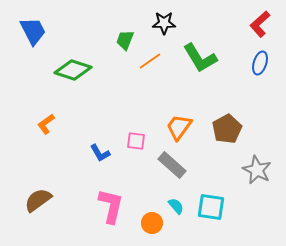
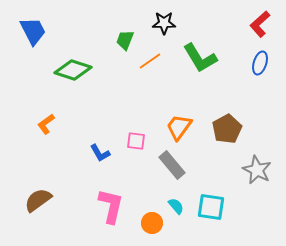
gray rectangle: rotated 8 degrees clockwise
